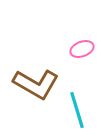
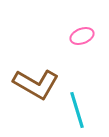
pink ellipse: moved 13 px up
